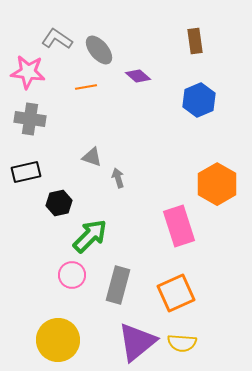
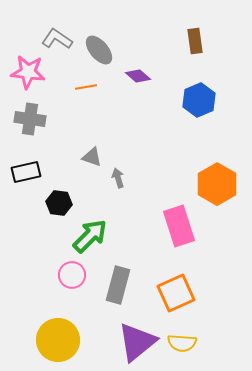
black hexagon: rotated 20 degrees clockwise
